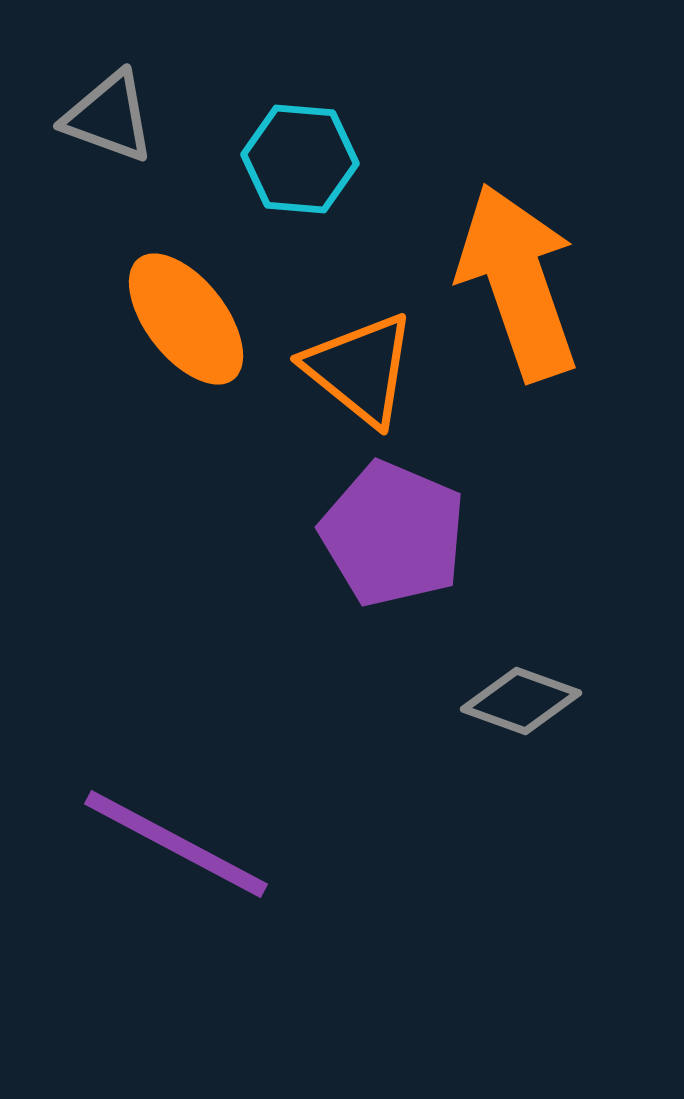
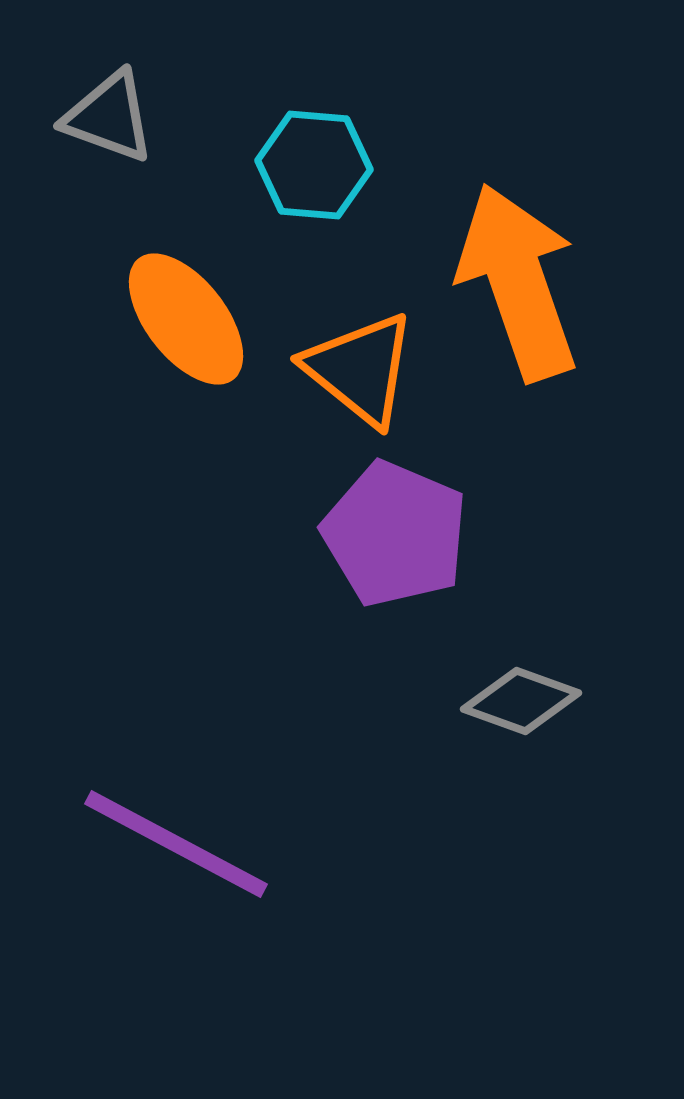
cyan hexagon: moved 14 px right, 6 px down
purple pentagon: moved 2 px right
